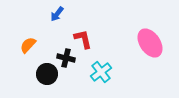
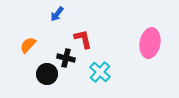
pink ellipse: rotated 44 degrees clockwise
cyan cross: moved 1 px left; rotated 10 degrees counterclockwise
